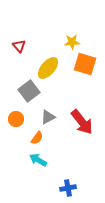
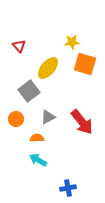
orange semicircle: rotated 128 degrees counterclockwise
